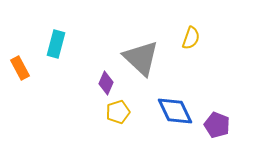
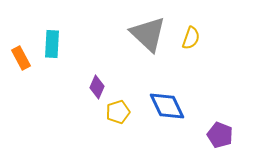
cyan rectangle: moved 4 px left; rotated 12 degrees counterclockwise
gray triangle: moved 7 px right, 24 px up
orange rectangle: moved 1 px right, 10 px up
purple diamond: moved 9 px left, 4 px down
blue diamond: moved 8 px left, 5 px up
purple pentagon: moved 3 px right, 10 px down
